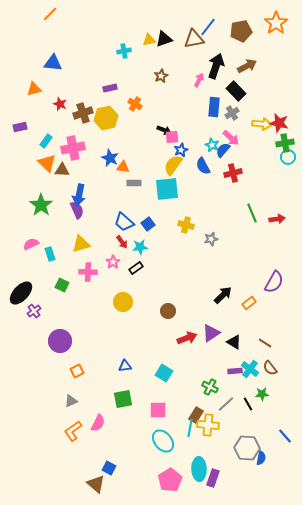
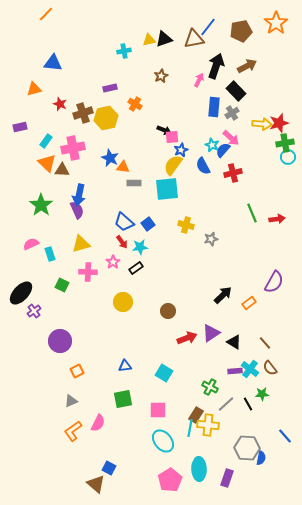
orange line at (50, 14): moved 4 px left
red star at (279, 123): rotated 30 degrees counterclockwise
brown line at (265, 343): rotated 16 degrees clockwise
purple rectangle at (213, 478): moved 14 px right
